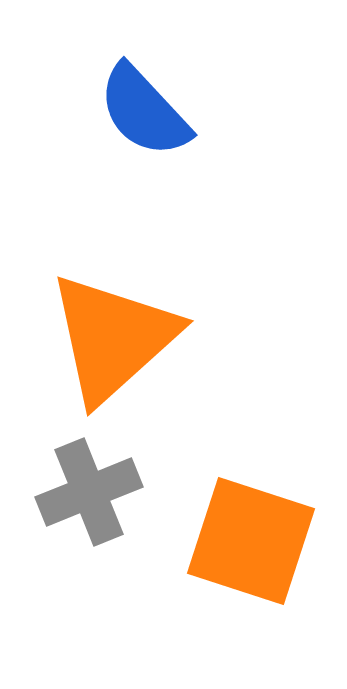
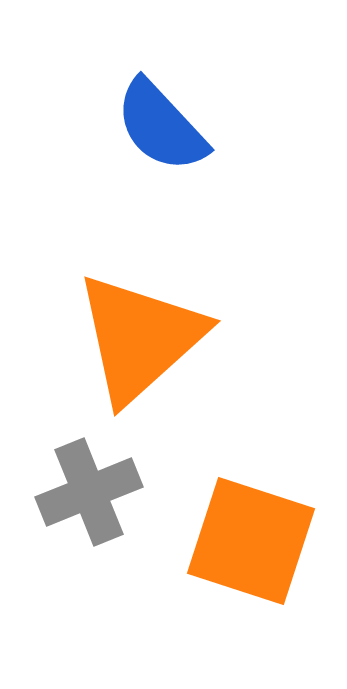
blue semicircle: moved 17 px right, 15 px down
orange triangle: moved 27 px right
